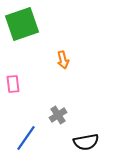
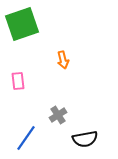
pink rectangle: moved 5 px right, 3 px up
black semicircle: moved 1 px left, 3 px up
